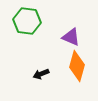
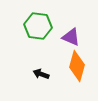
green hexagon: moved 11 px right, 5 px down
black arrow: rotated 42 degrees clockwise
